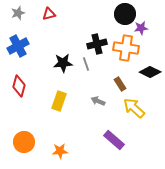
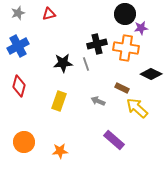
black diamond: moved 1 px right, 2 px down
brown rectangle: moved 2 px right, 4 px down; rotated 32 degrees counterclockwise
yellow arrow: moved 3 px right
